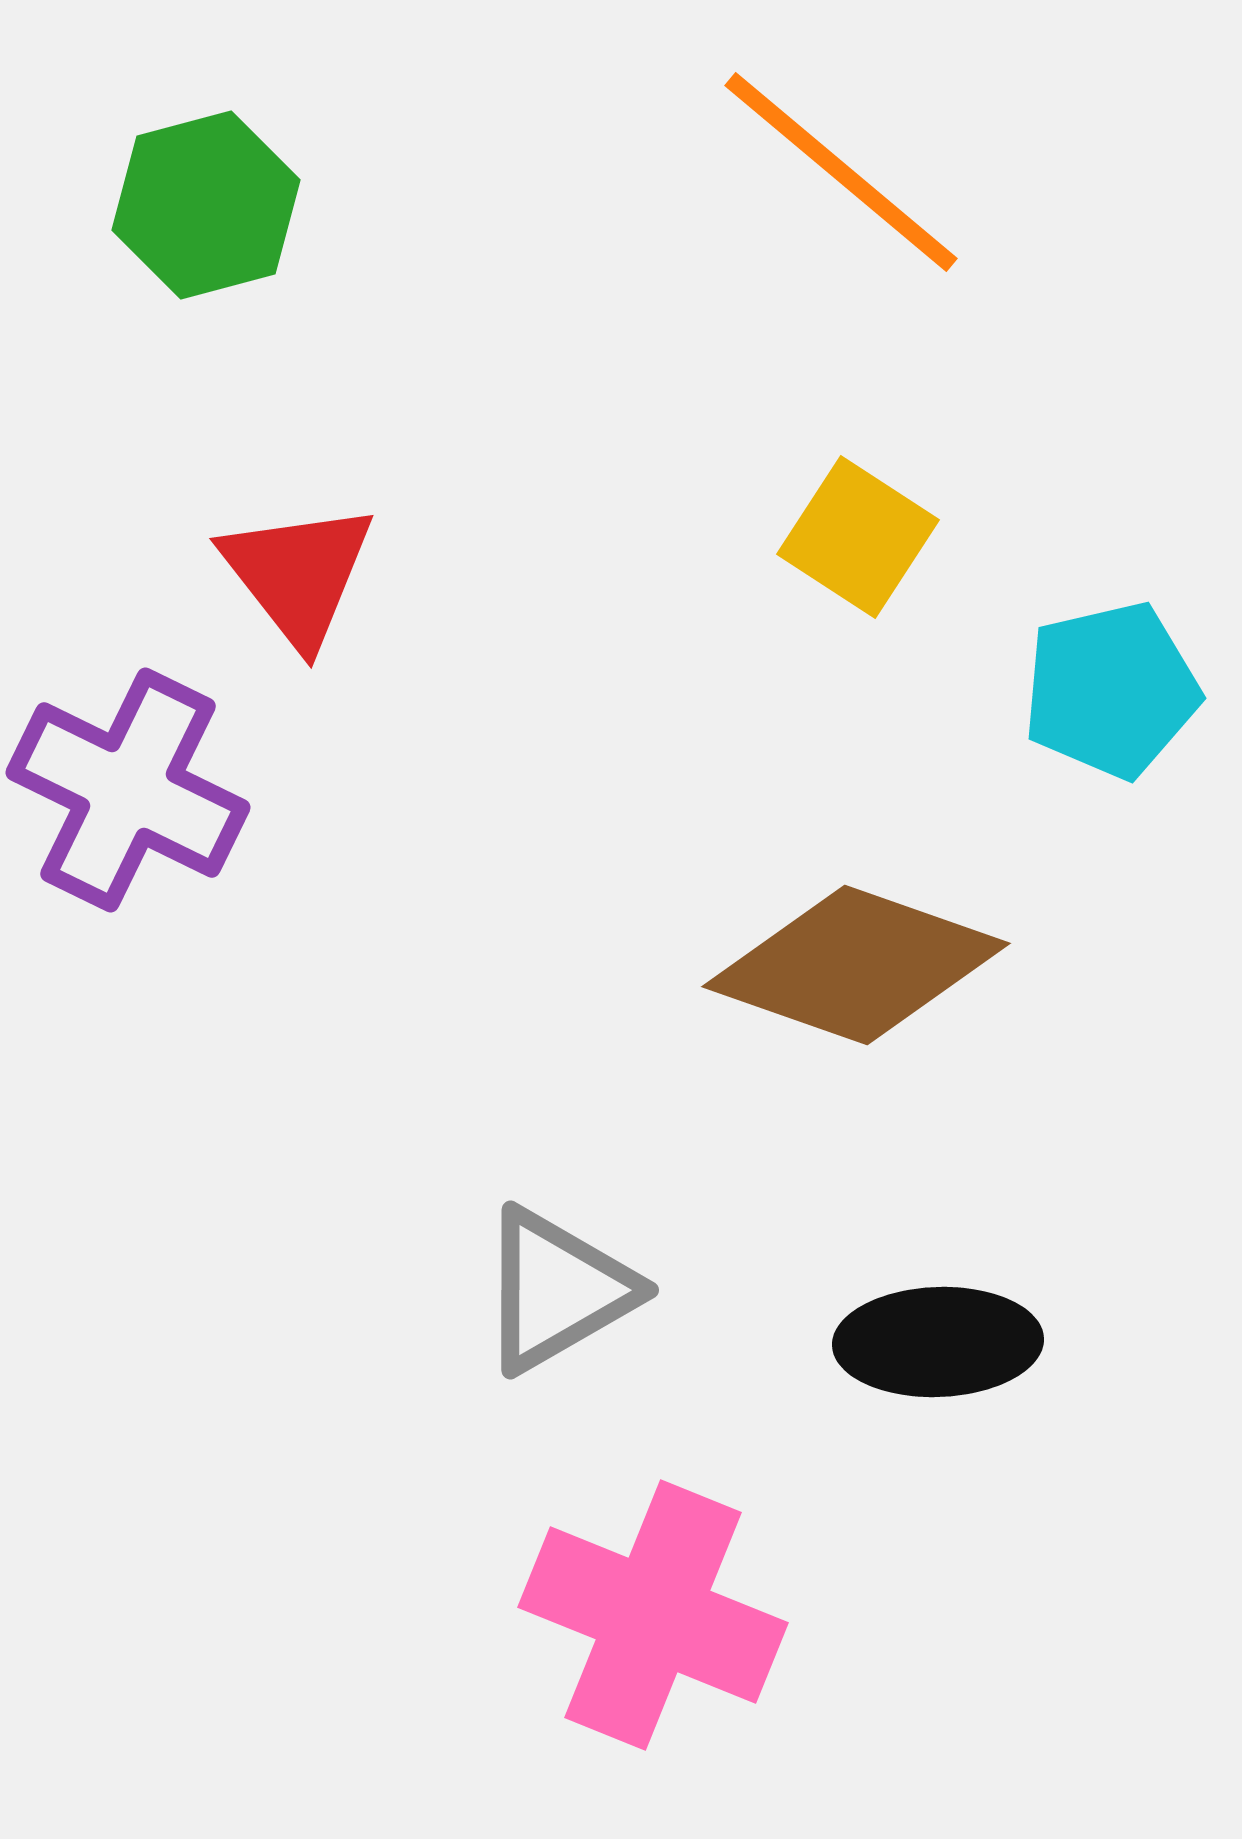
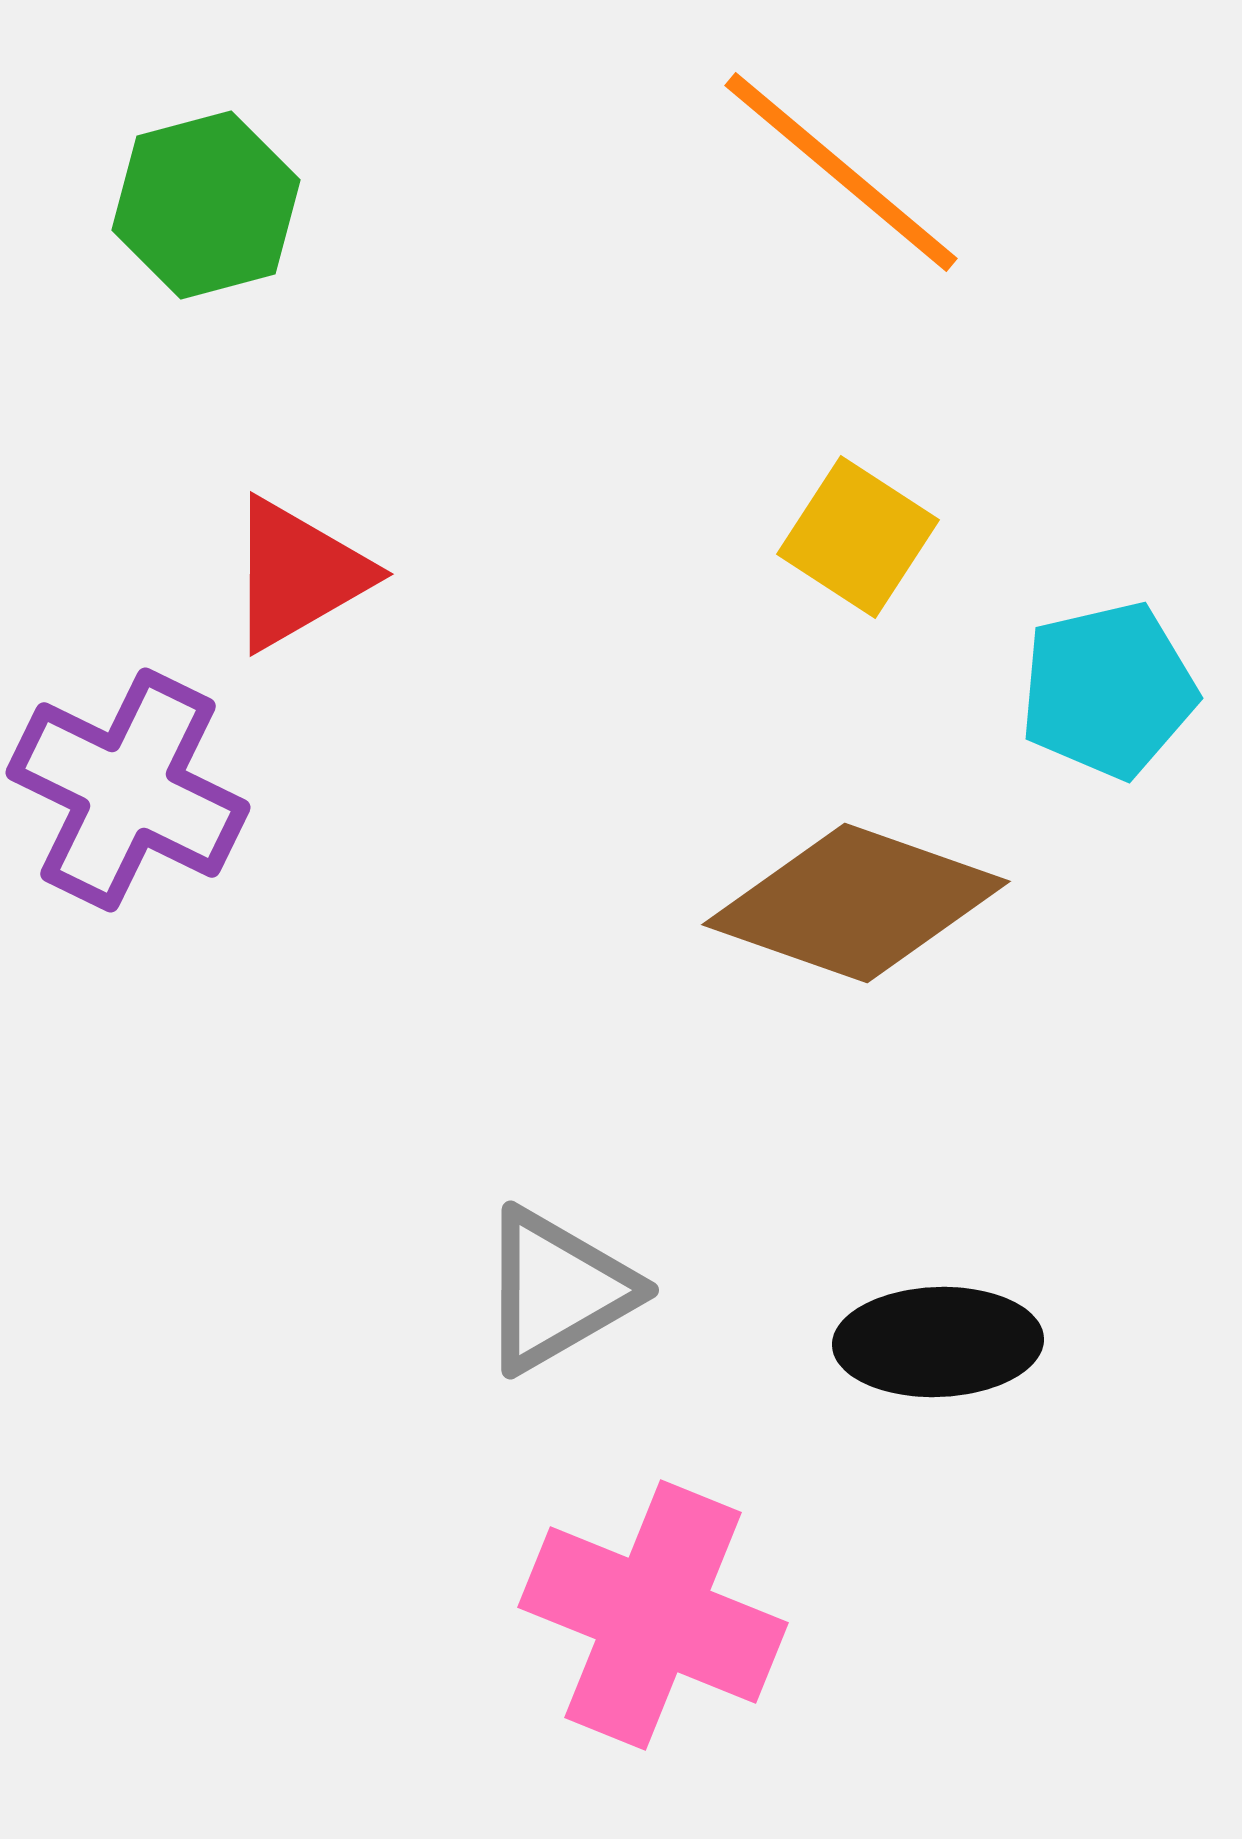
red triangle: rotated 38 degrees clockwise
cyan pentagon: moved 3 px left
brown diamond: moved 62 px up
